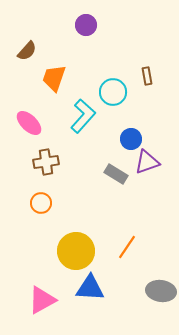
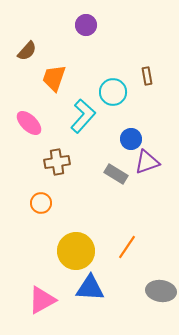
brown cross: moved 11 px right
